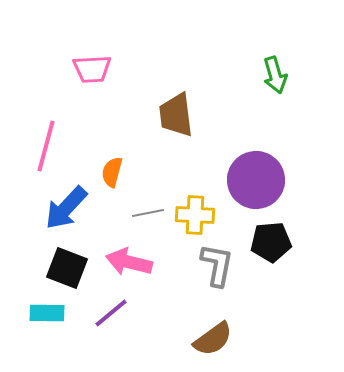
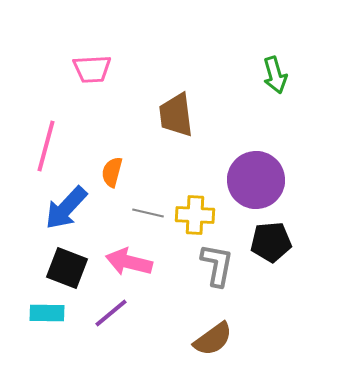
gray line: rotated 24 degrees clockwise
